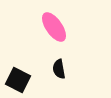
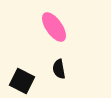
black square: moved 4 px right, 1 px down
